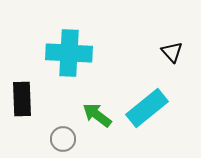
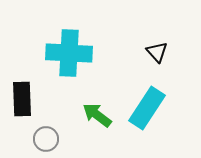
black triangle: moved 15 px left
cyan rectangle: rotated 18 degrees counterclockwise
gray circle: moved 17 px left
